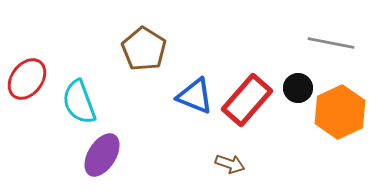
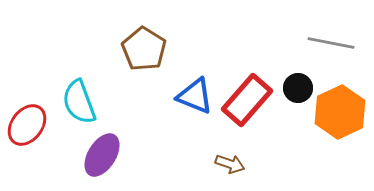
red ellipse: moved 46 px down
